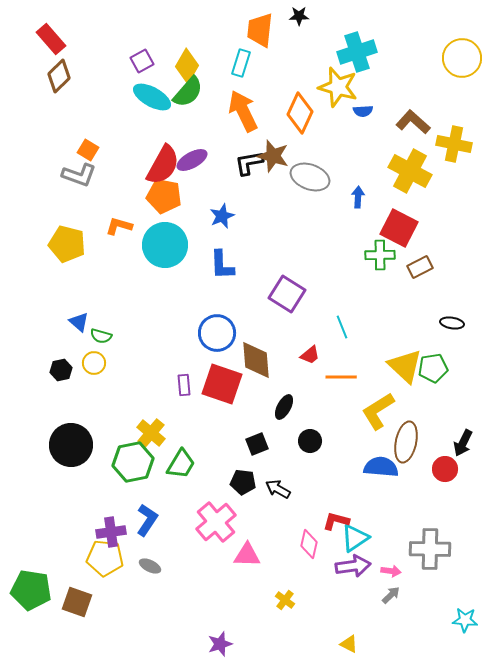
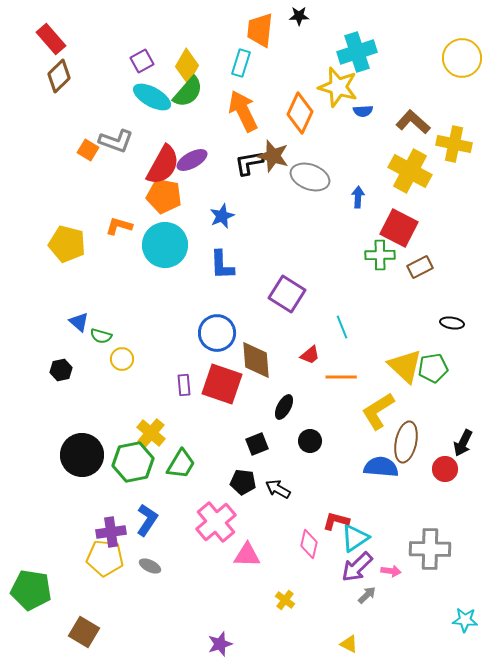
gray L-shape at (79, 175): moved 37 px right, 34 px up
yellow circle at (94, 363): moved 28 px right, 4 px up
black circle at (71, 445): moved 11 px right, 10 px down
purple arrow at (353, 566): moved 4 px right, 1 px down; rotated 144 degrees clockwise
gray arrow at (391, 595): moved 24 px left
brown square at (77, 602): moved 7 px right, 30 px down; rotated 12 degrees clockwise
